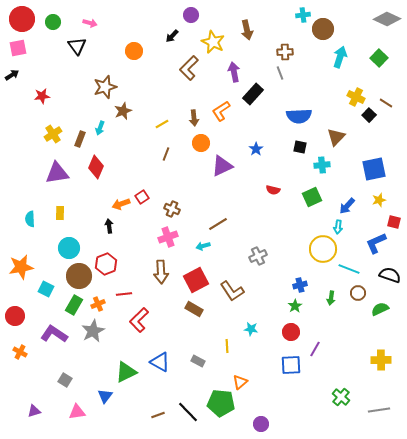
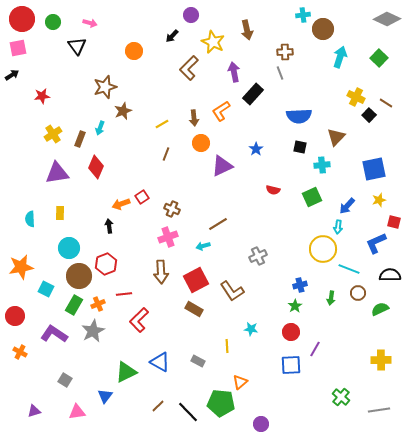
black semicircle at (390, 275): rotated 20 degrees counterclockwise
brown line at (158, 415): moved 9 px up; rotated 24 degrees counterclockwise
